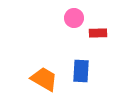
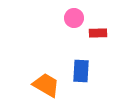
orange trapezoid: moved 2 px right, 6 px down
